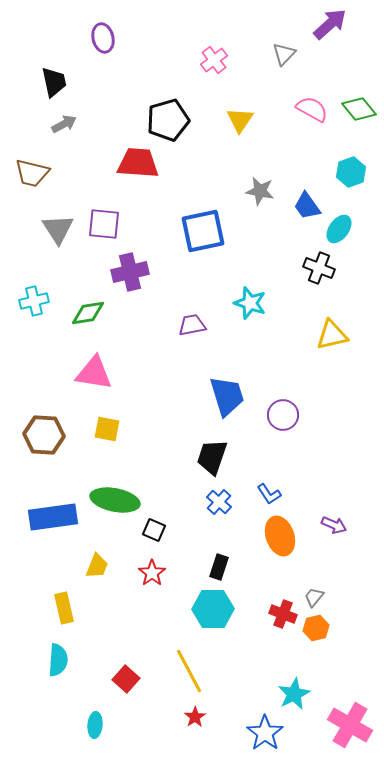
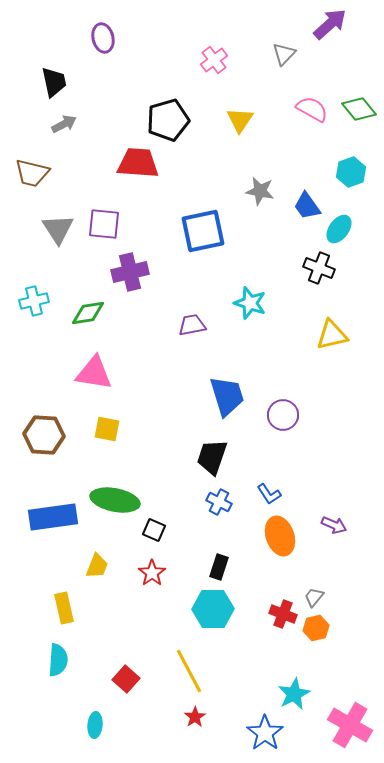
blue cross at (219, 502): rotated 15 degrees counterclockwise
